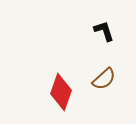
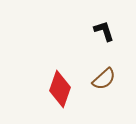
red diamond: moved 1 px left, 3 px up
